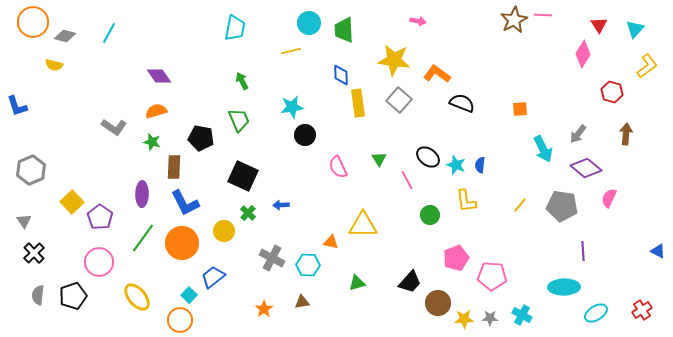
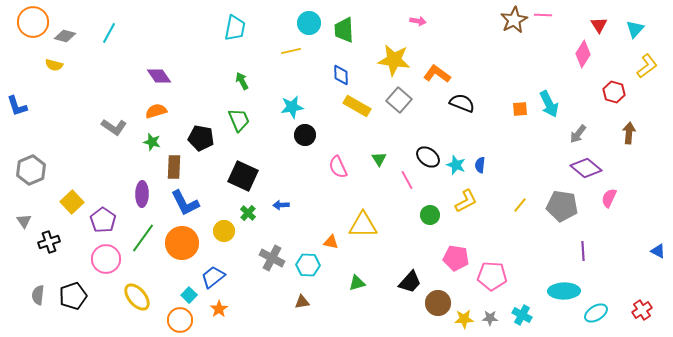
red hexagon at (612, 92): moved 2 px right
yellow rectangle at (358, 103): moved 1 px left, 3 px down; rotated 52 degrees counterclockwise
brown arrow at (626, 134): moved 3 px right, 1 px up
cyan arrow at (543, 149): moved 6 px right, 45 px up
yellow L-shape at (466, 201): rotated 110 degrees counterclockwise
purple pentagon at (100, 217): moved 3 px right, 3 px down
black cross at (34, 253): moved 15 px right, 11 px up; rotated 25 degrees clockwise
pink pentagon at (456, 258): rotated 30 degrees clockwise
pink circle at (99, 262): moved 7 px right, 3 px up
cyan ellipse at (564, 287): moved 4 px down
orange star at (264, 309): moved 45 px left
